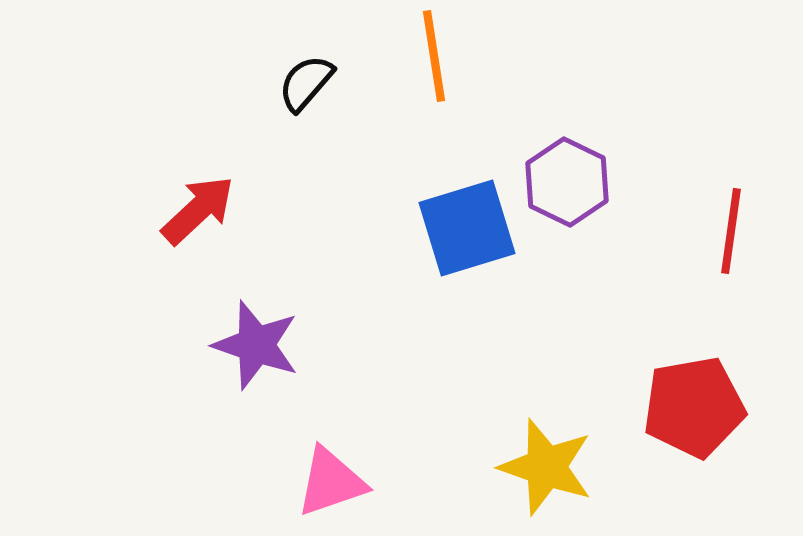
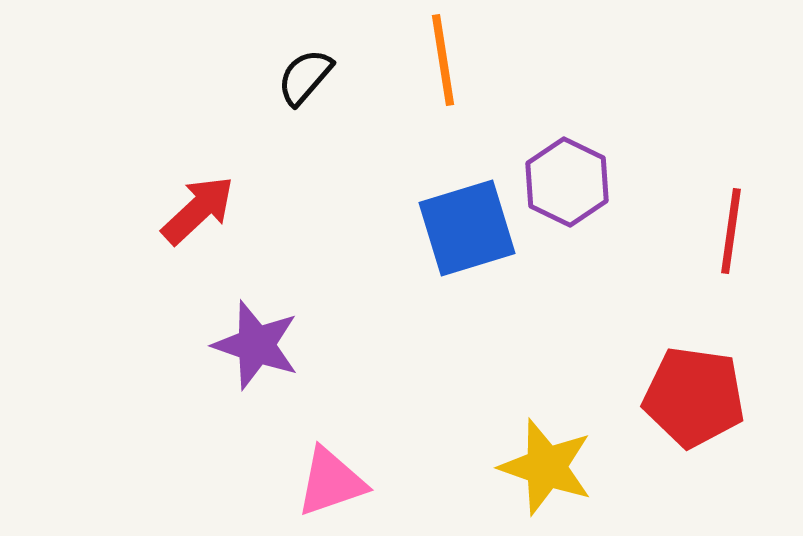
orange line: moved 9 px right, 4 px down
black semicircle: moved 1 px left, 6 px up
red pentagon: moved 10 px up; rotated 18 degrees clockwise
